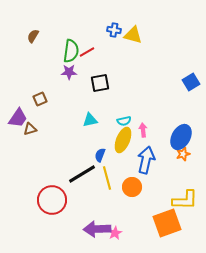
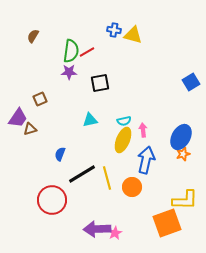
blue semicircle: moved 40 px left, 1 px up
